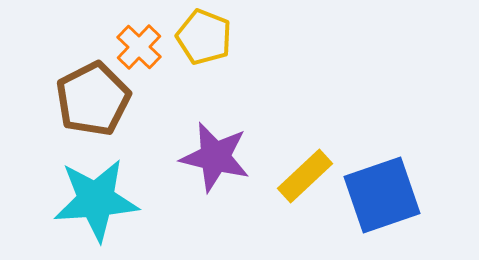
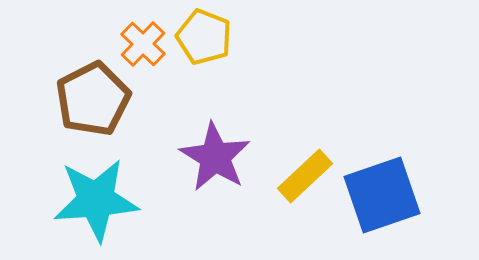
orange cross: moved 4 px right, 3 px up
purple star: rotated 18 degrees clockwise
